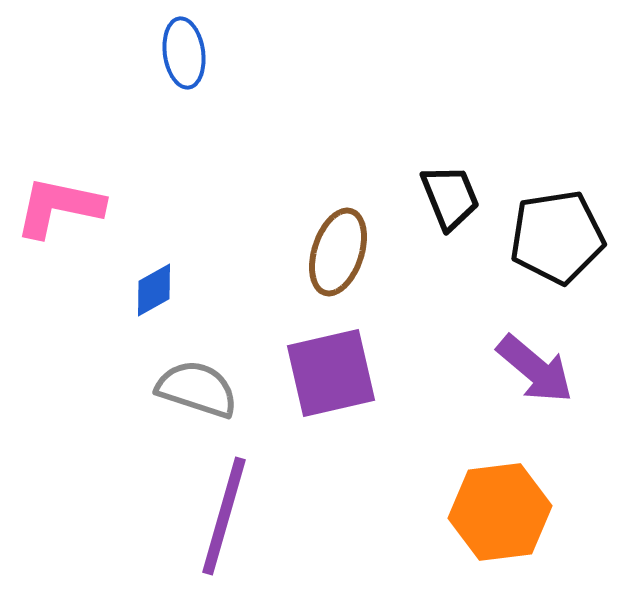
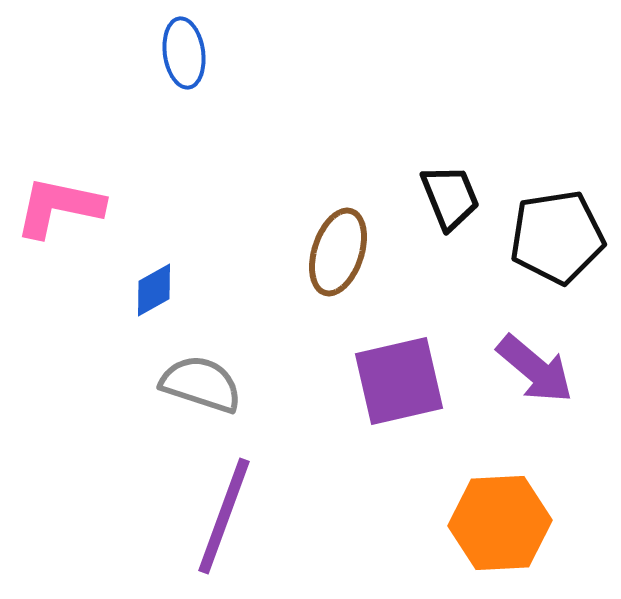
purple square: moved 68 px right, 8 px down
gray semicircle: moved 4 px right, 5 px up
orange hexagon: moved 11 px down; rotated 4 degrees clockwise
purple line: rotated 4 degrees clockwise
